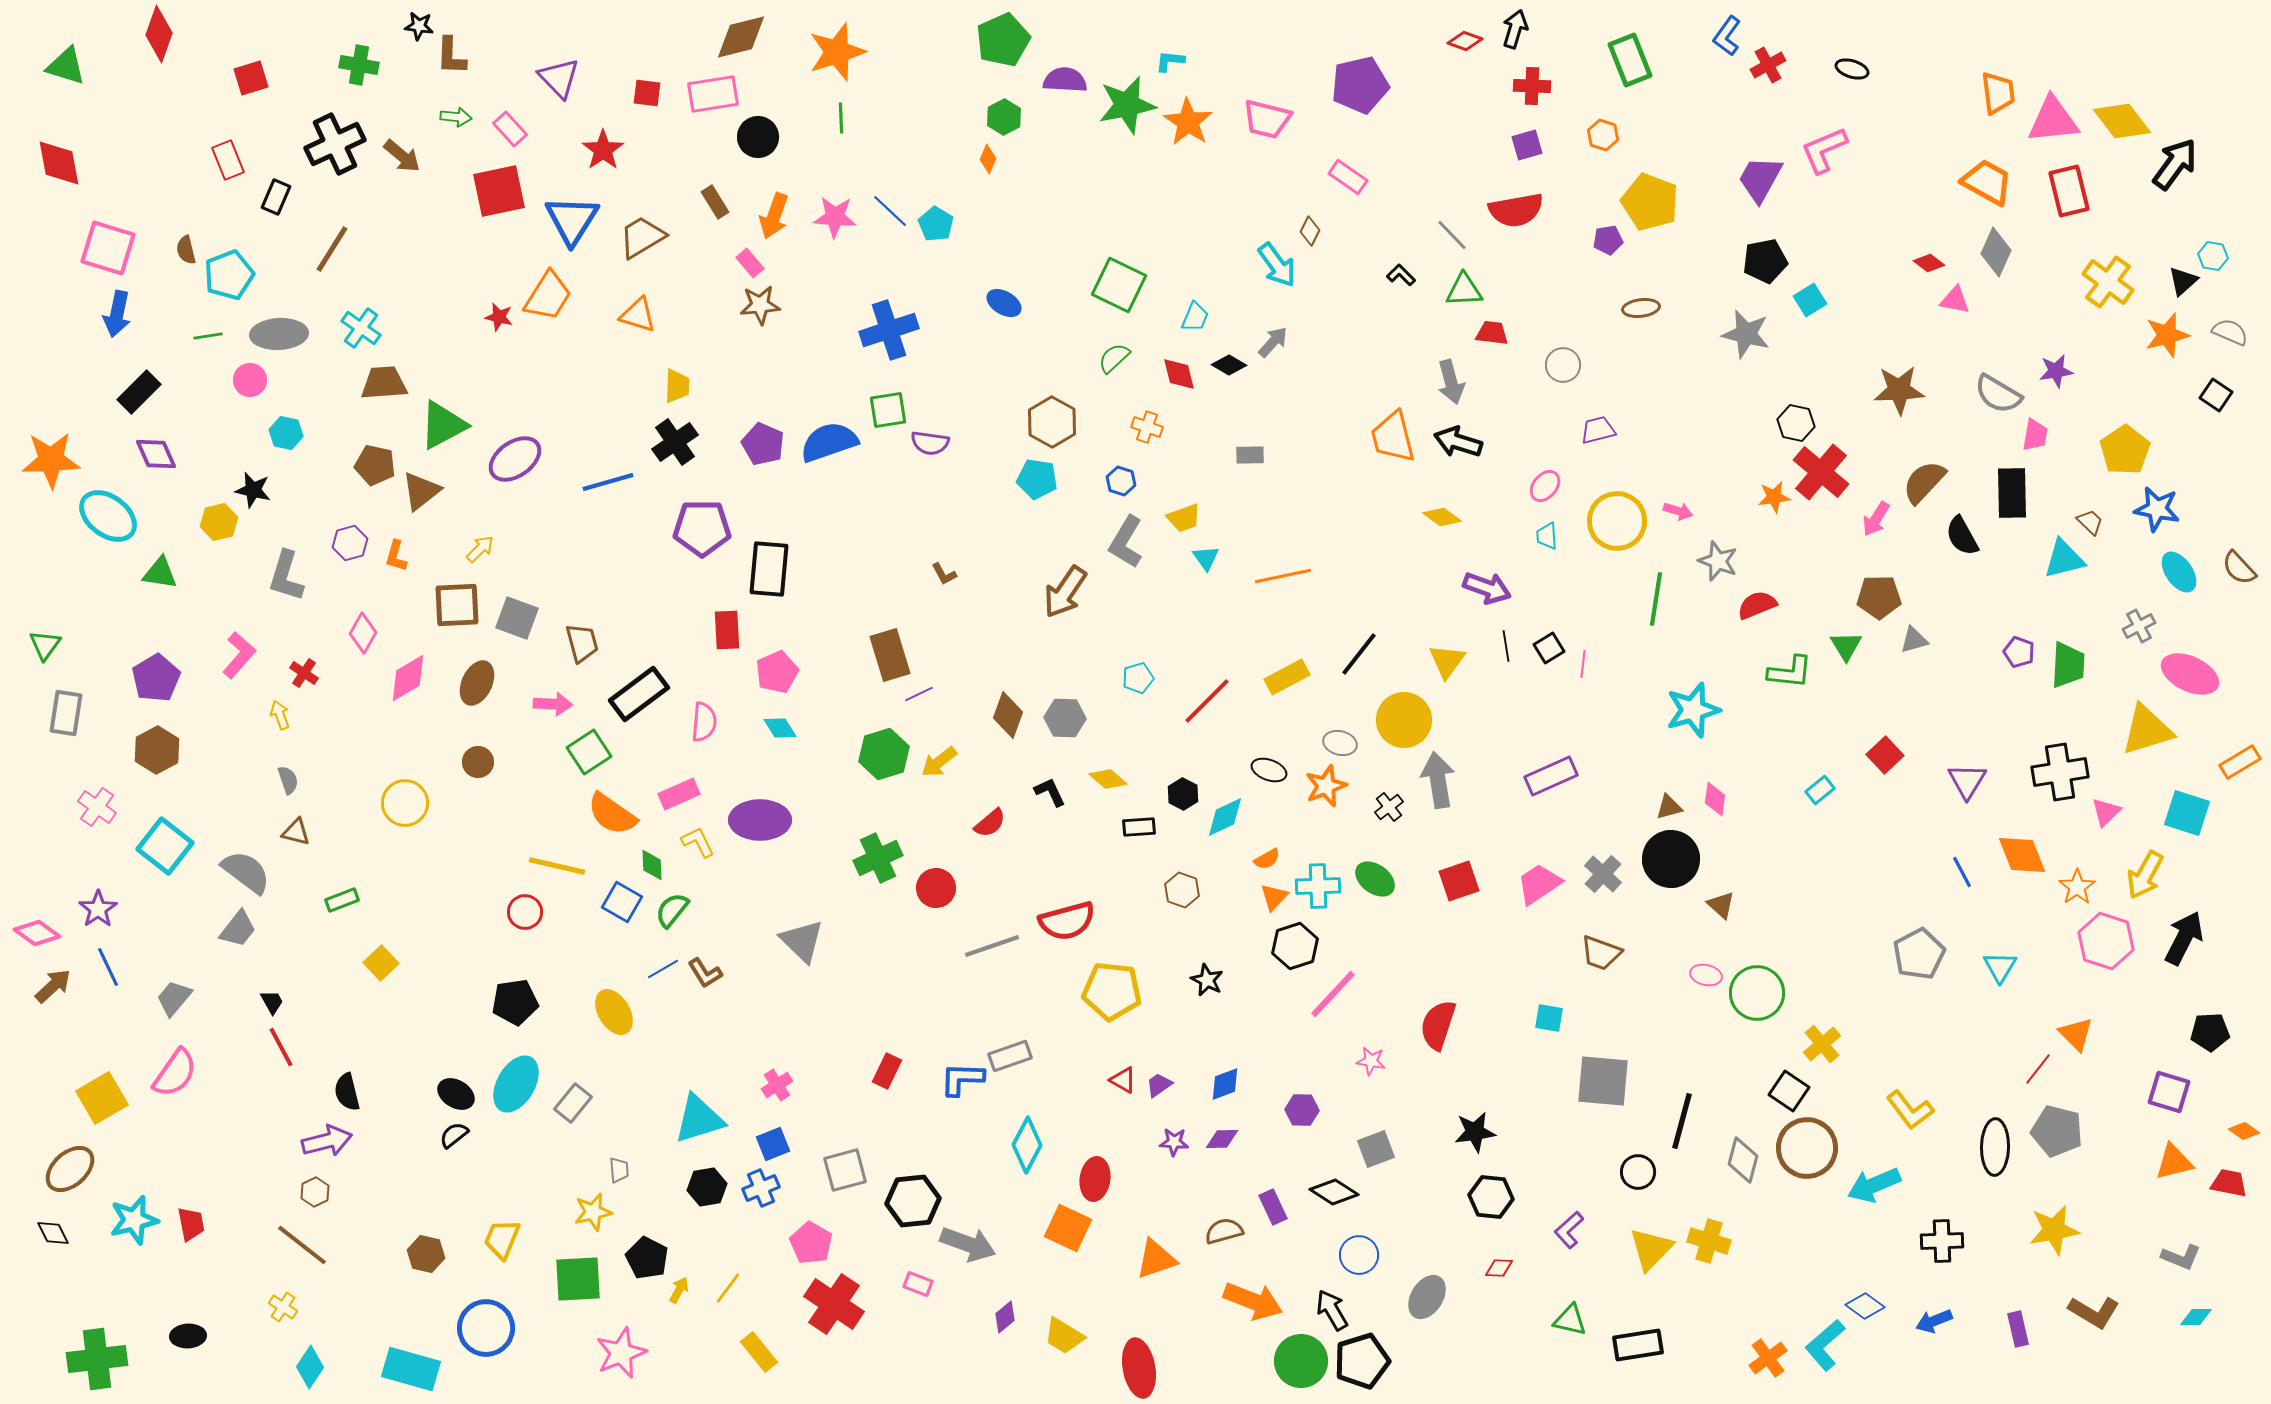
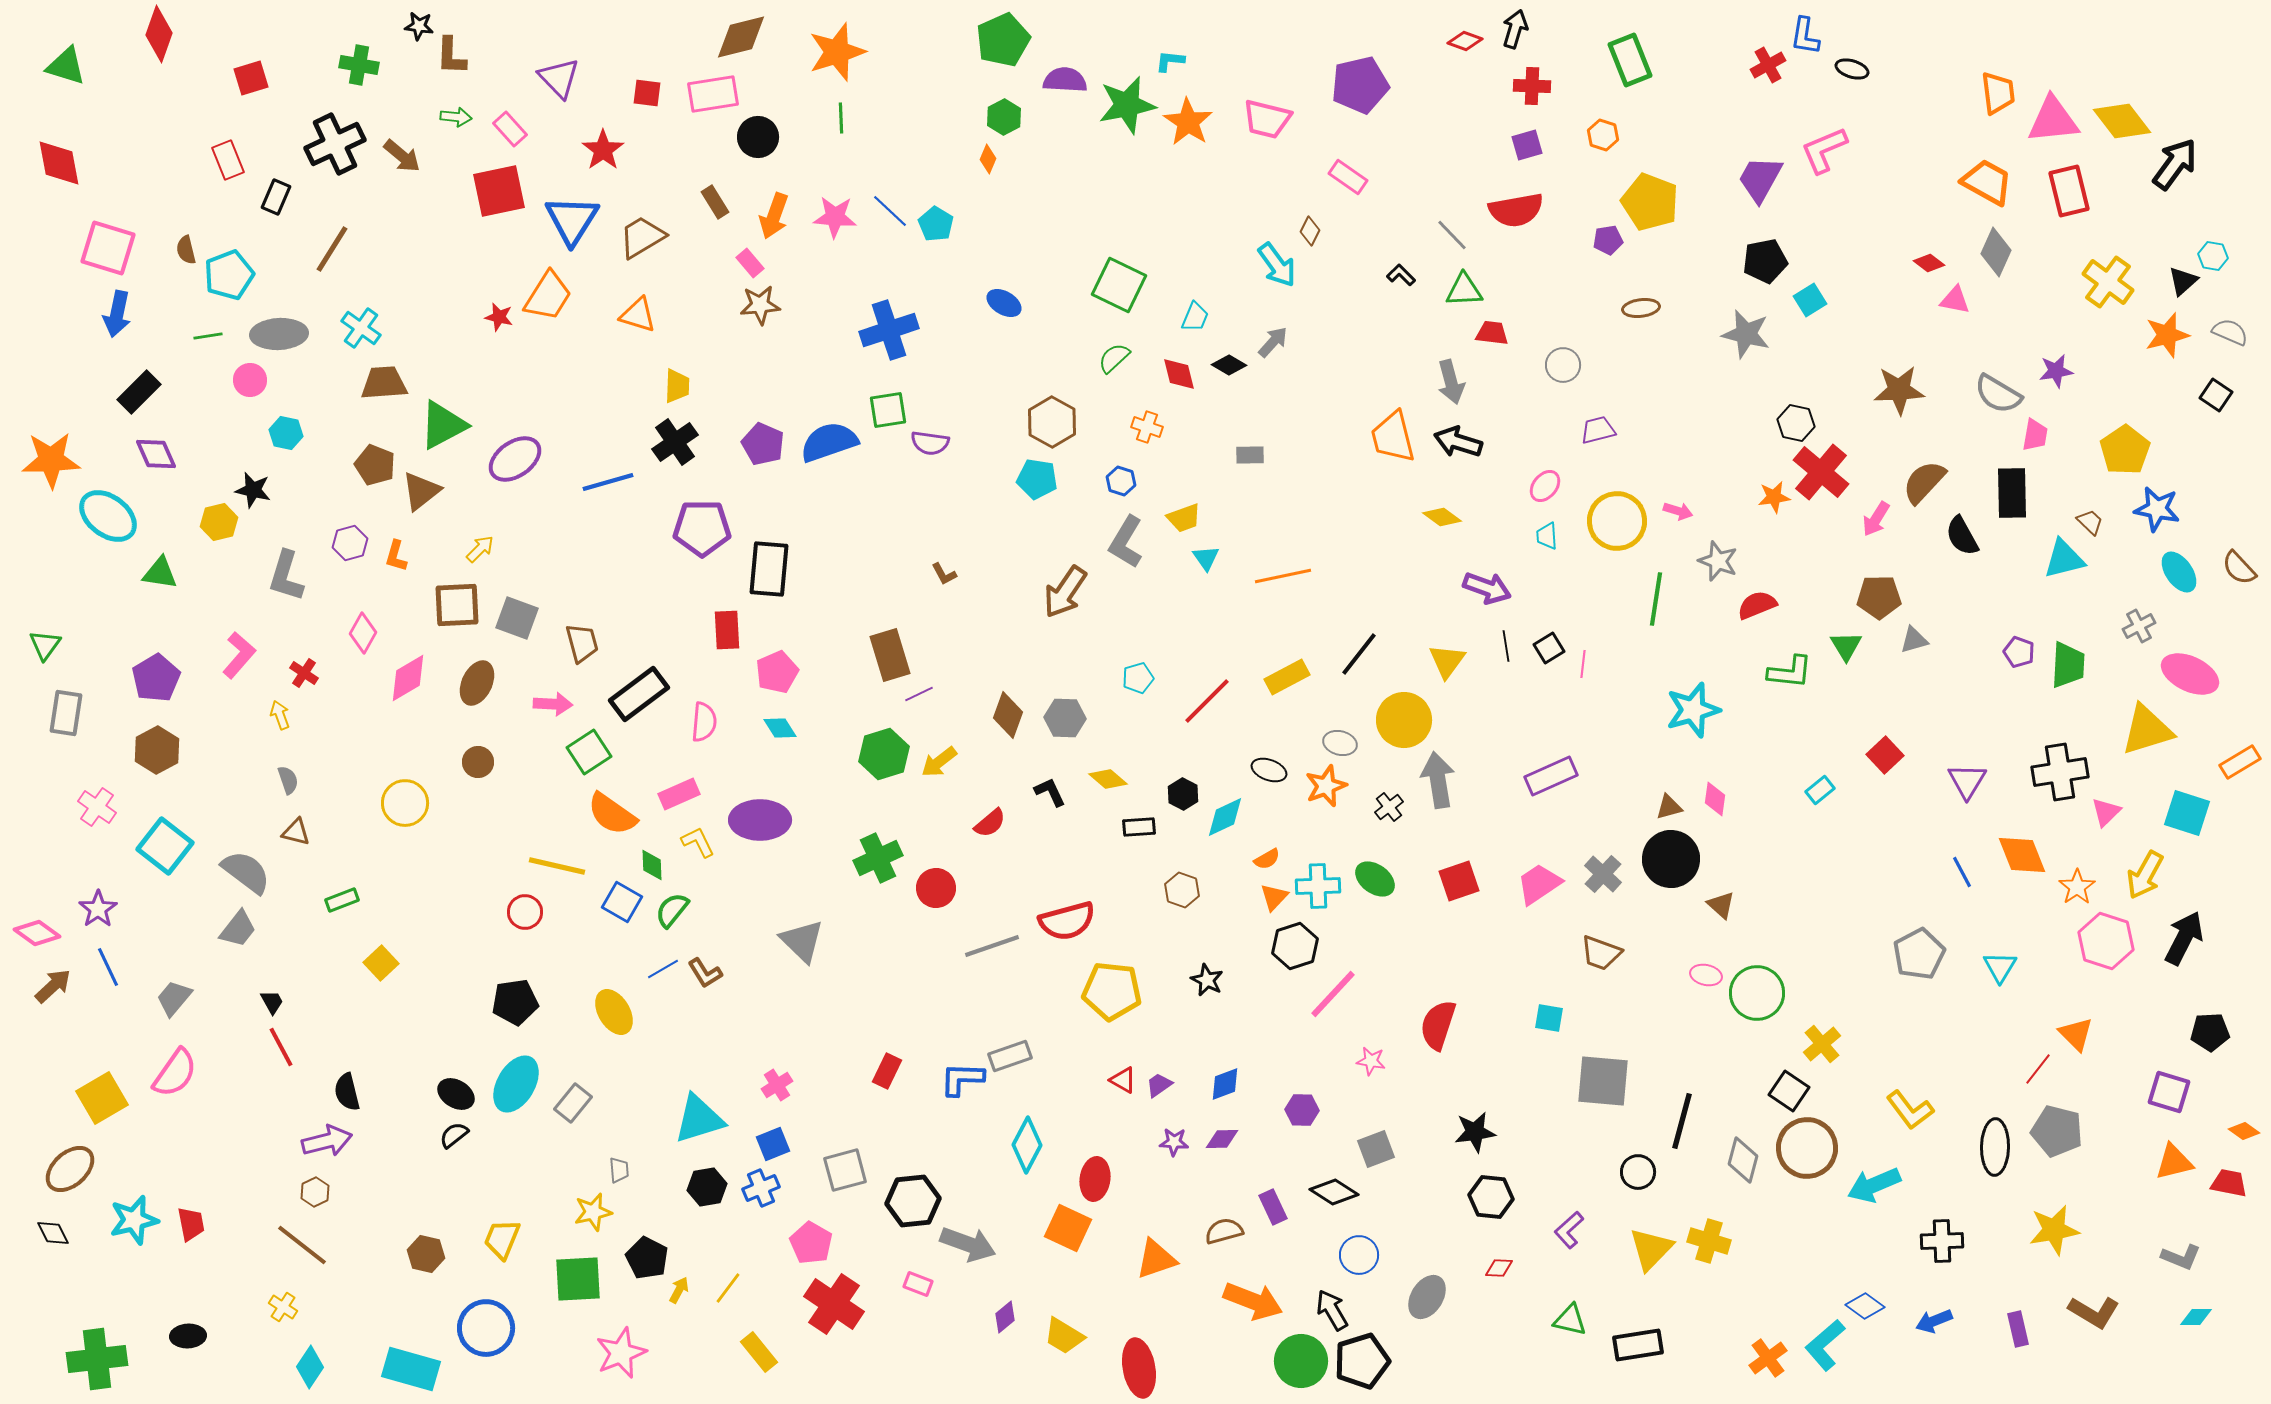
blue L-shape at (1727, 36): moved 78 px right; rotated 27 degrees counterclockwise
brown pentagon at (375, 465): rotated 9 degrees clockwise
